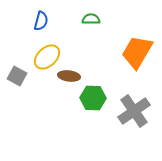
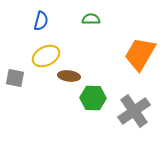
orange trapezoid: moved 3 px right, 2 px down
yellow ellipse: moved 1 px left, 1 px up; rotated 16 degrees clockwise
gray square: moved 2 px left, 2 px down; rotated 18 degrees counterclockwise
